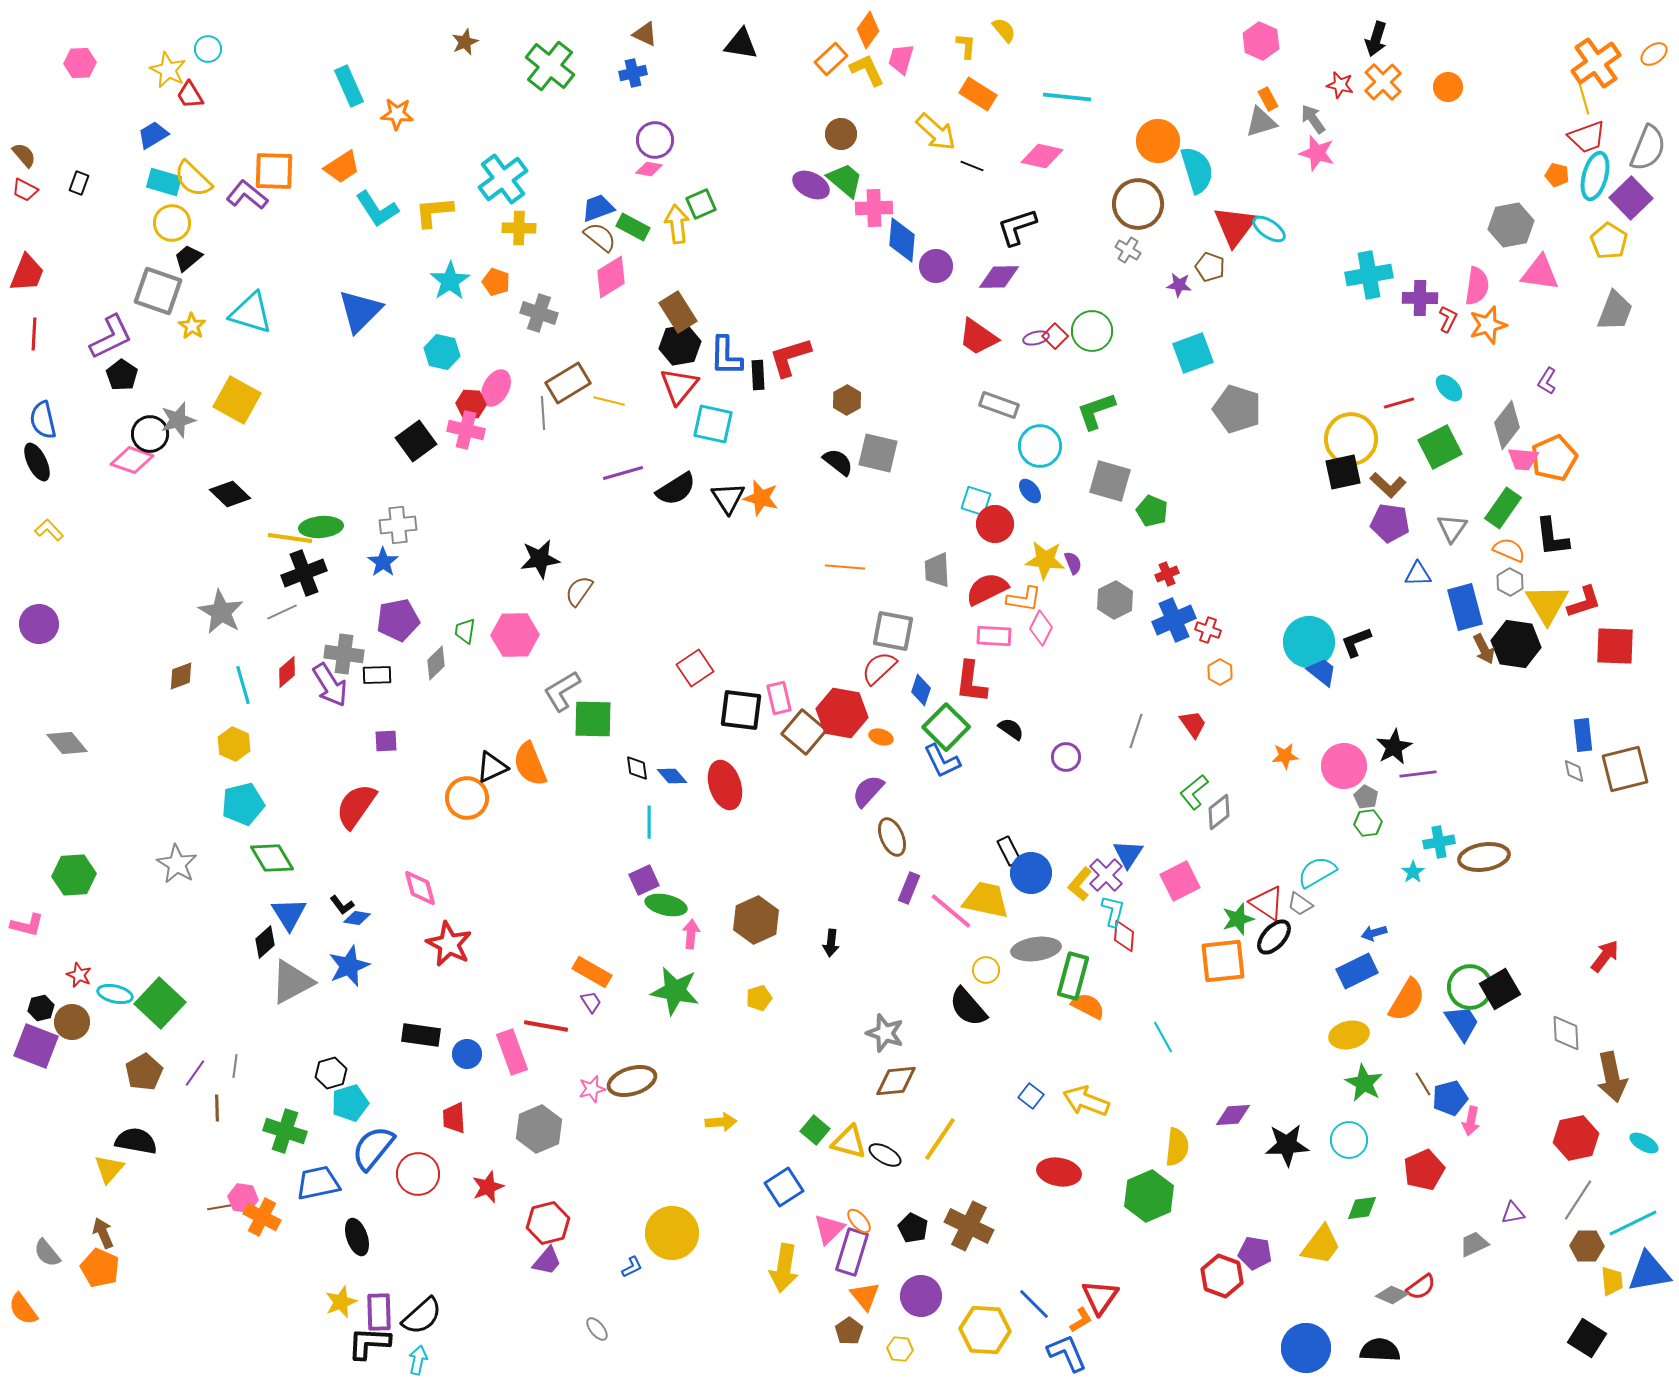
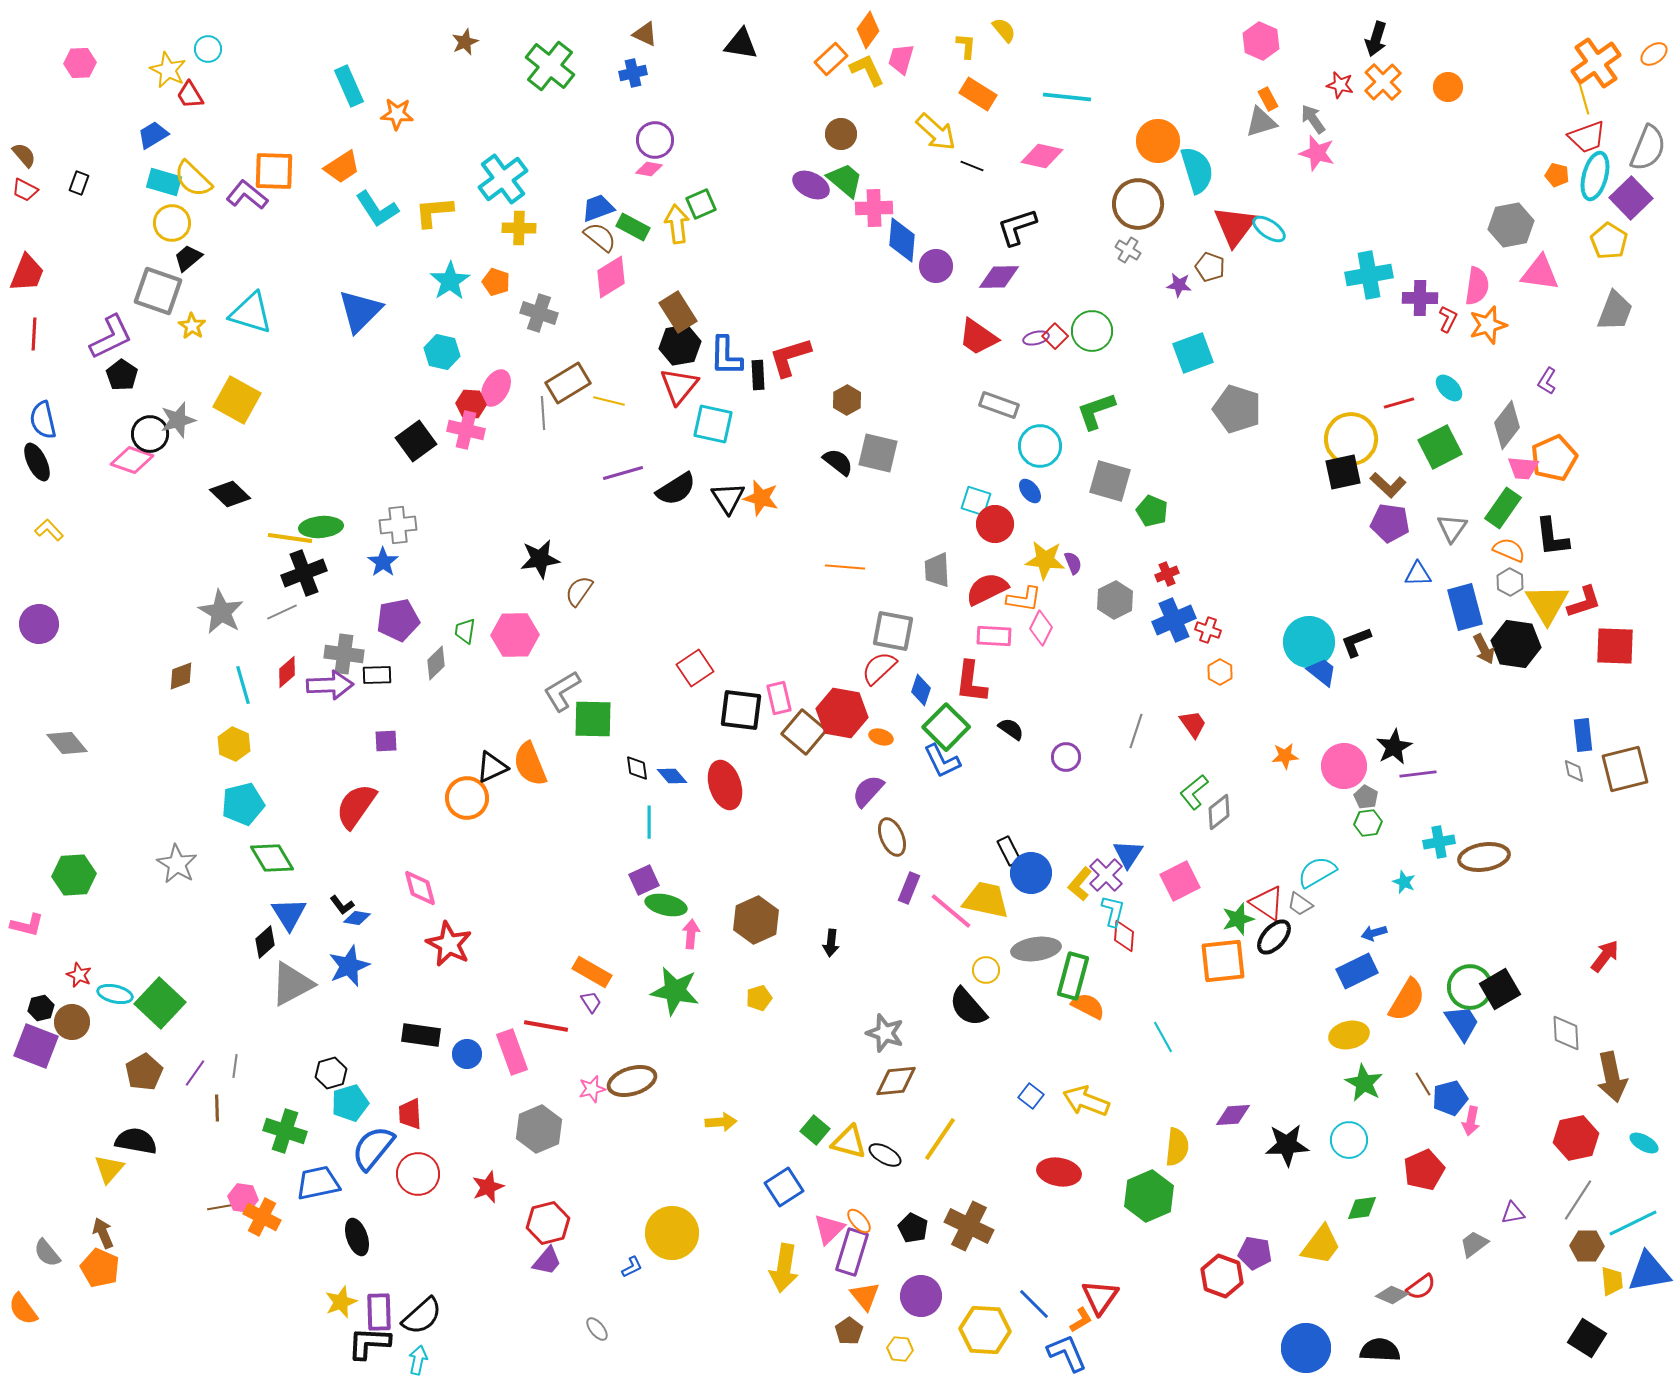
pink trapezoid at (1523, 459): moved 9 px down
purple arrow at (330, 685): rotated 60 degrees counterclockwise
cyan star at (1413, 872): moved 9 px left, 10 px down; rotated 15 degrees counterclockwise
gray triangle at (292, 982): moved 2 px down
red trapezoid at (454, 1118): moved 44 px left, 4 px up
gray trapezoid at (1474, 1244): rotated 12 degrees counterclockwise
